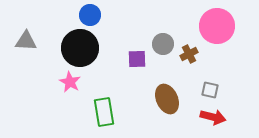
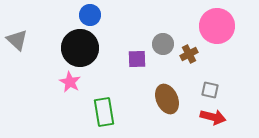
gray triangle: moved 9 px left, 1 px up; rotated 40 degrees clockwise
